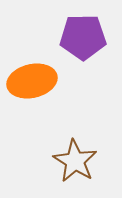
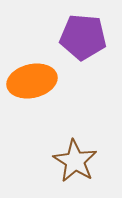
purple pentagon: rotated 6 degrees clockwise
